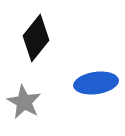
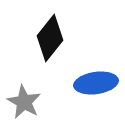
black diamond: moved 14 px right
